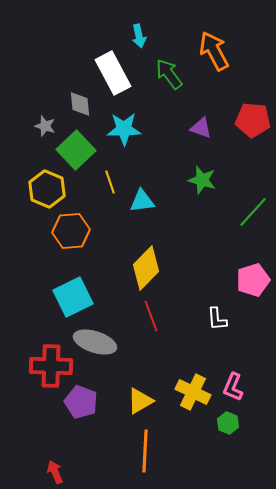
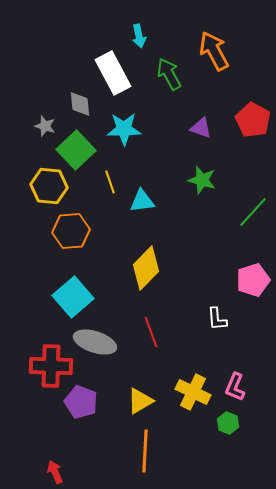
green arrow: rotated 8 degrees clockwise
red pentagon: rotated 24 degrees clockwise
yellow hexagon: moved 2 px right, 3 px up; rotated 18 degrees counterclockwise
cyan square: rotated 15 degrees counterclockwise
red line: moved 16 px down
pink L-shape: moved 2 px right
